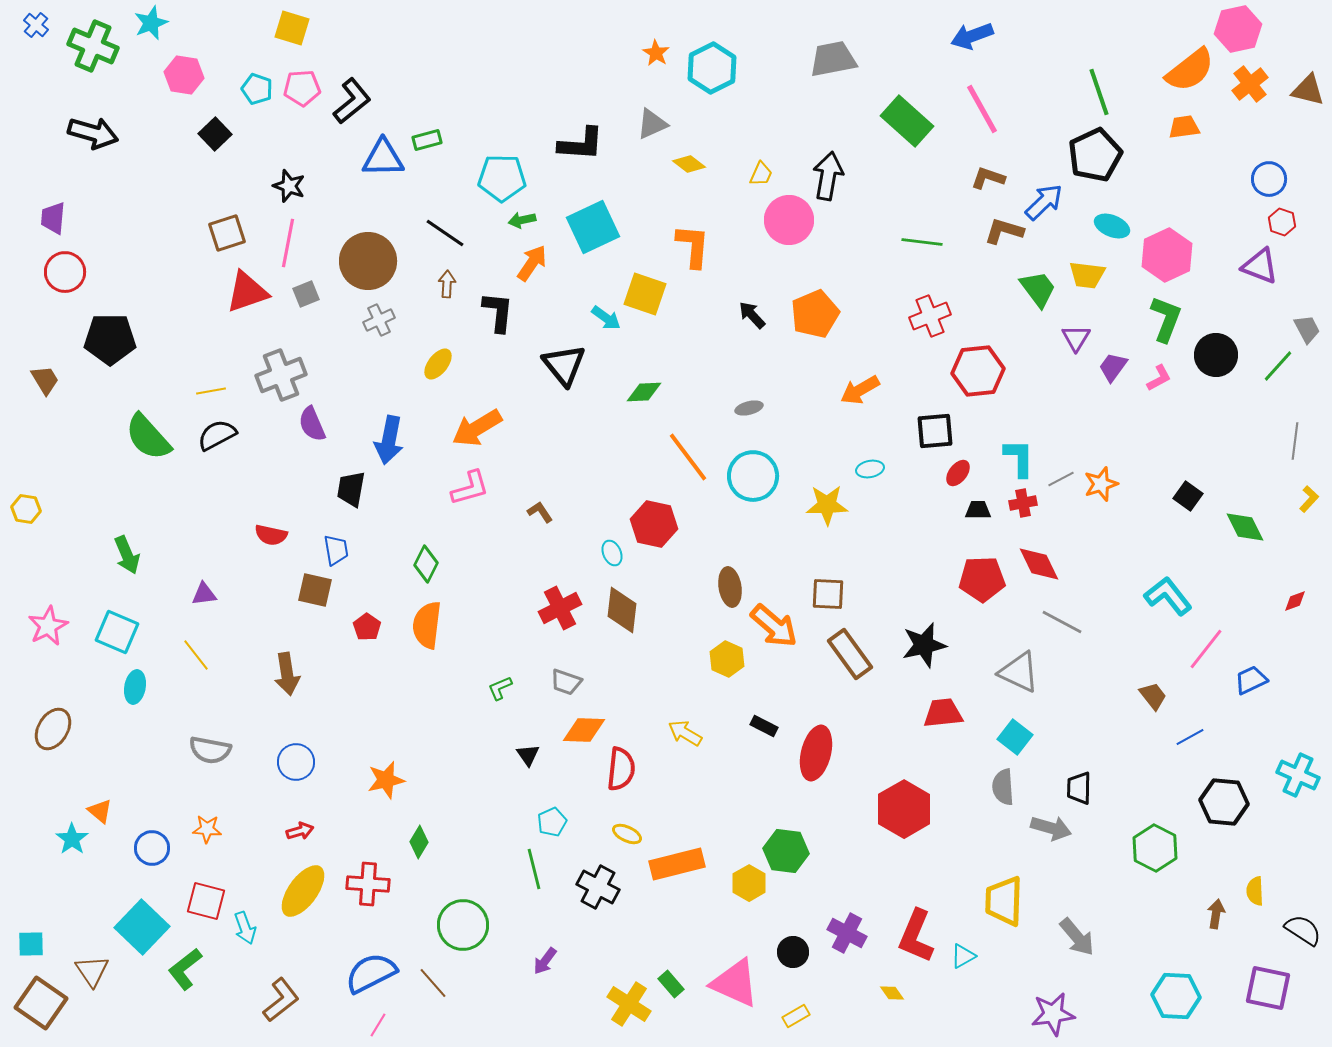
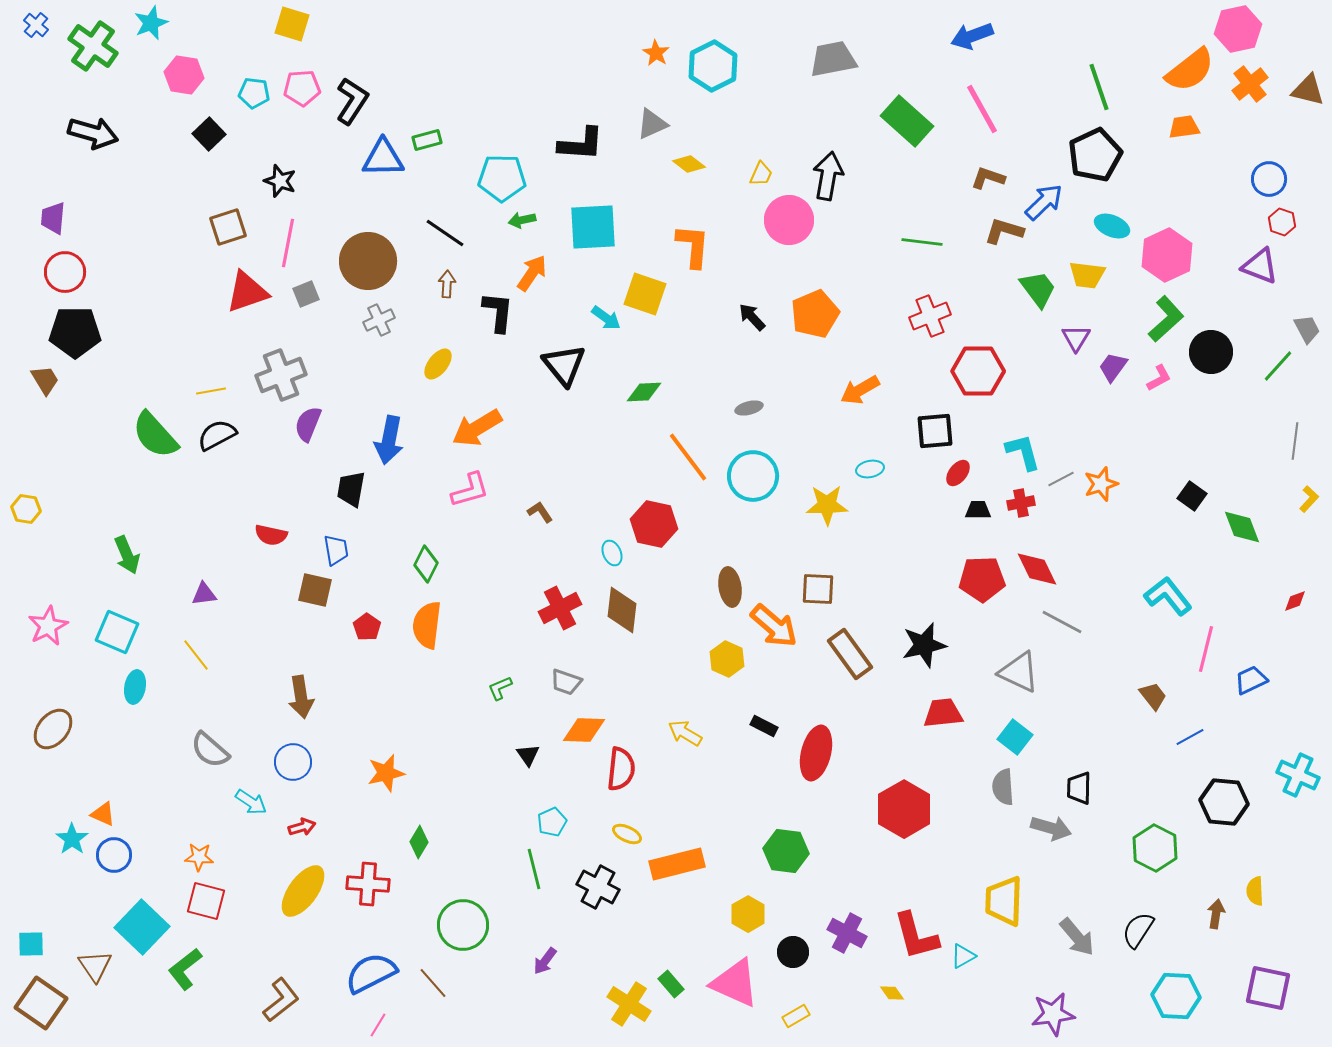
yellow square at (292, 28): moved 4 px up
green cross at (93, 46): rotated 12 degrees clockwise
cyan hexagon at (712, 68): moved 1 px right, 2 px up
cyan pentagon at (257, 89): moved 3 px left, 4 px down; rotated 12 degrees counterclockwise
green line at (1099, 92): moved 5 px up
black L-shape at (352, 101): rotated 18 degrees counterclockwise
black square at (215, 134): moved 6 px left
black star at (289, 186): moved 9 px left, 5 px up
cyan square at (593, 227): rotated 22 degrees clockwise
brown square at (227, 233): moved 1 px right, 6 px up
orange arrow at (532, 263): moved 10 px down
black arrow at (752, 315): moved 2 px down
green L-shape at (1166, 319): rotated 27 degrees clockwise
black pentagon at (110, 339): moved 35 px left, 7 px up
black circle at (1216, 355): moved 5 px left, 3 px up
red hexagon at (978, 371): rotated 6 degrees clockwise
purple semicircle at (312, 424): moved 4 px left; rotated 45 degrees clockwise
green semicircle at (148, 437): moved 7 px right, 2 px up
cyan L-shape at (1019, 458): moved 4 px right, 6 px up; rotated 15 degrees counterclockwise
pink L-shape at (470, 488): moved 2 px down
black square at (1188, 496): moved 4 px right
red cross at (1023, 503): moved 2 px left
green diamond at (1245, 527): moved 3 px left; rotated 6 degrees clockwise
red diamond at (1039, 564): moved 2 px left, 5 px down
brown square at (828, 594): moved 10 px left, 5 px up
pink line at (1206, 649): rotated 24 degrees counterclockwise
brown arrow at (287, 674): moved 14 px right, 23 px down
brown ellipse at (53, 729): rotated 9 degrees clockwise
gray semicircle at (210, 750): rotated 30 degrees clockwise
blue circle at (296, 762): moved 3 px left
orange star at (386, 780): moved 7 px up
orange triangle at (100, 811): moved 3 px right, 3 px down; rotated 16 degrees counterclockwise
orange star at (207, 829): moved 8 px left, 28 px down
red arrow at (300, 831): moved 2 px right, 4 px up
blue circle at (152, 848): moved 38 px left, 7 px down
yellow hexagon at (749, 883): moved 1 px left, 31 px down
cyan arrow at (245, 928): moved 6 px right, 126 px up; rotated 36 degrees counterclockwise
black semicircle at (1303, 930): moved 165 px left; rotated 90 degrees counterclockwise
red L-shape at (916, 936): rotated 38 degrees counterclockwise
brown triangle at (92, 971): moved 3 px right, 5 px up
